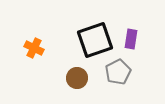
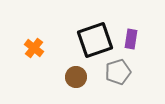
orange cross: rotated 12 degrees clockwise
gray pentagon: rotated 10 degrees clockwise
brown circle: moved 1 px left, 1 px up
